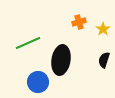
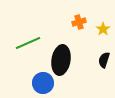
blue circle: moved 5 px right, 1 px down
